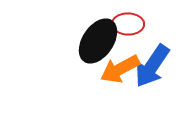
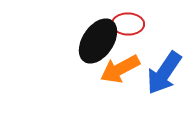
blue arrow: moved 12 px right, 7 px down
